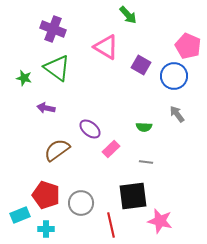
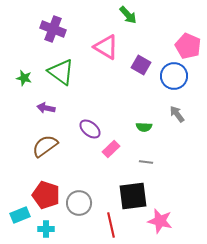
green triangle: moved 4 px right, 4 px down
brown semicircle: moved 12 px left, 4 px up
gray circle: moved 2 px left
